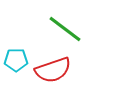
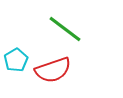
cyan pentagon: rotated 30 degrees counterclockwise
